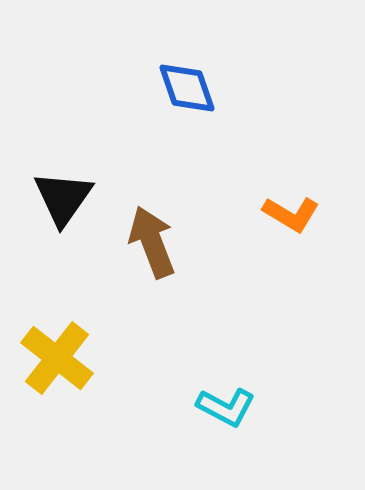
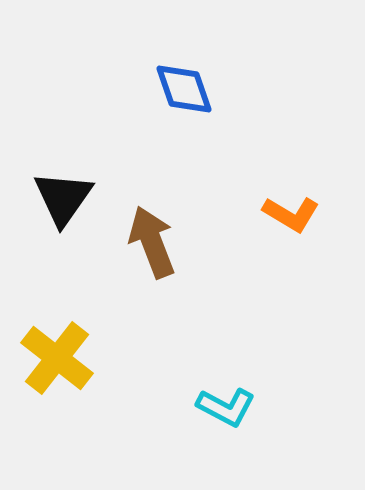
blue diamond: moved 3 px left, 1 px down
